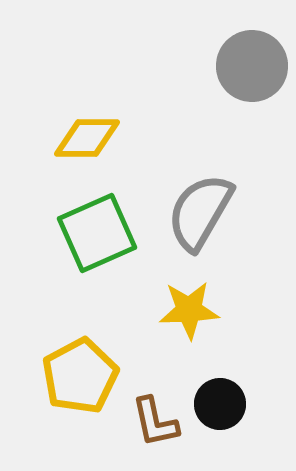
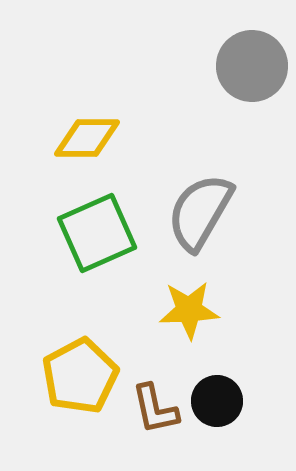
black circle: moved 3 px left, 3 px up
brown L-shape: moved 13 px up
